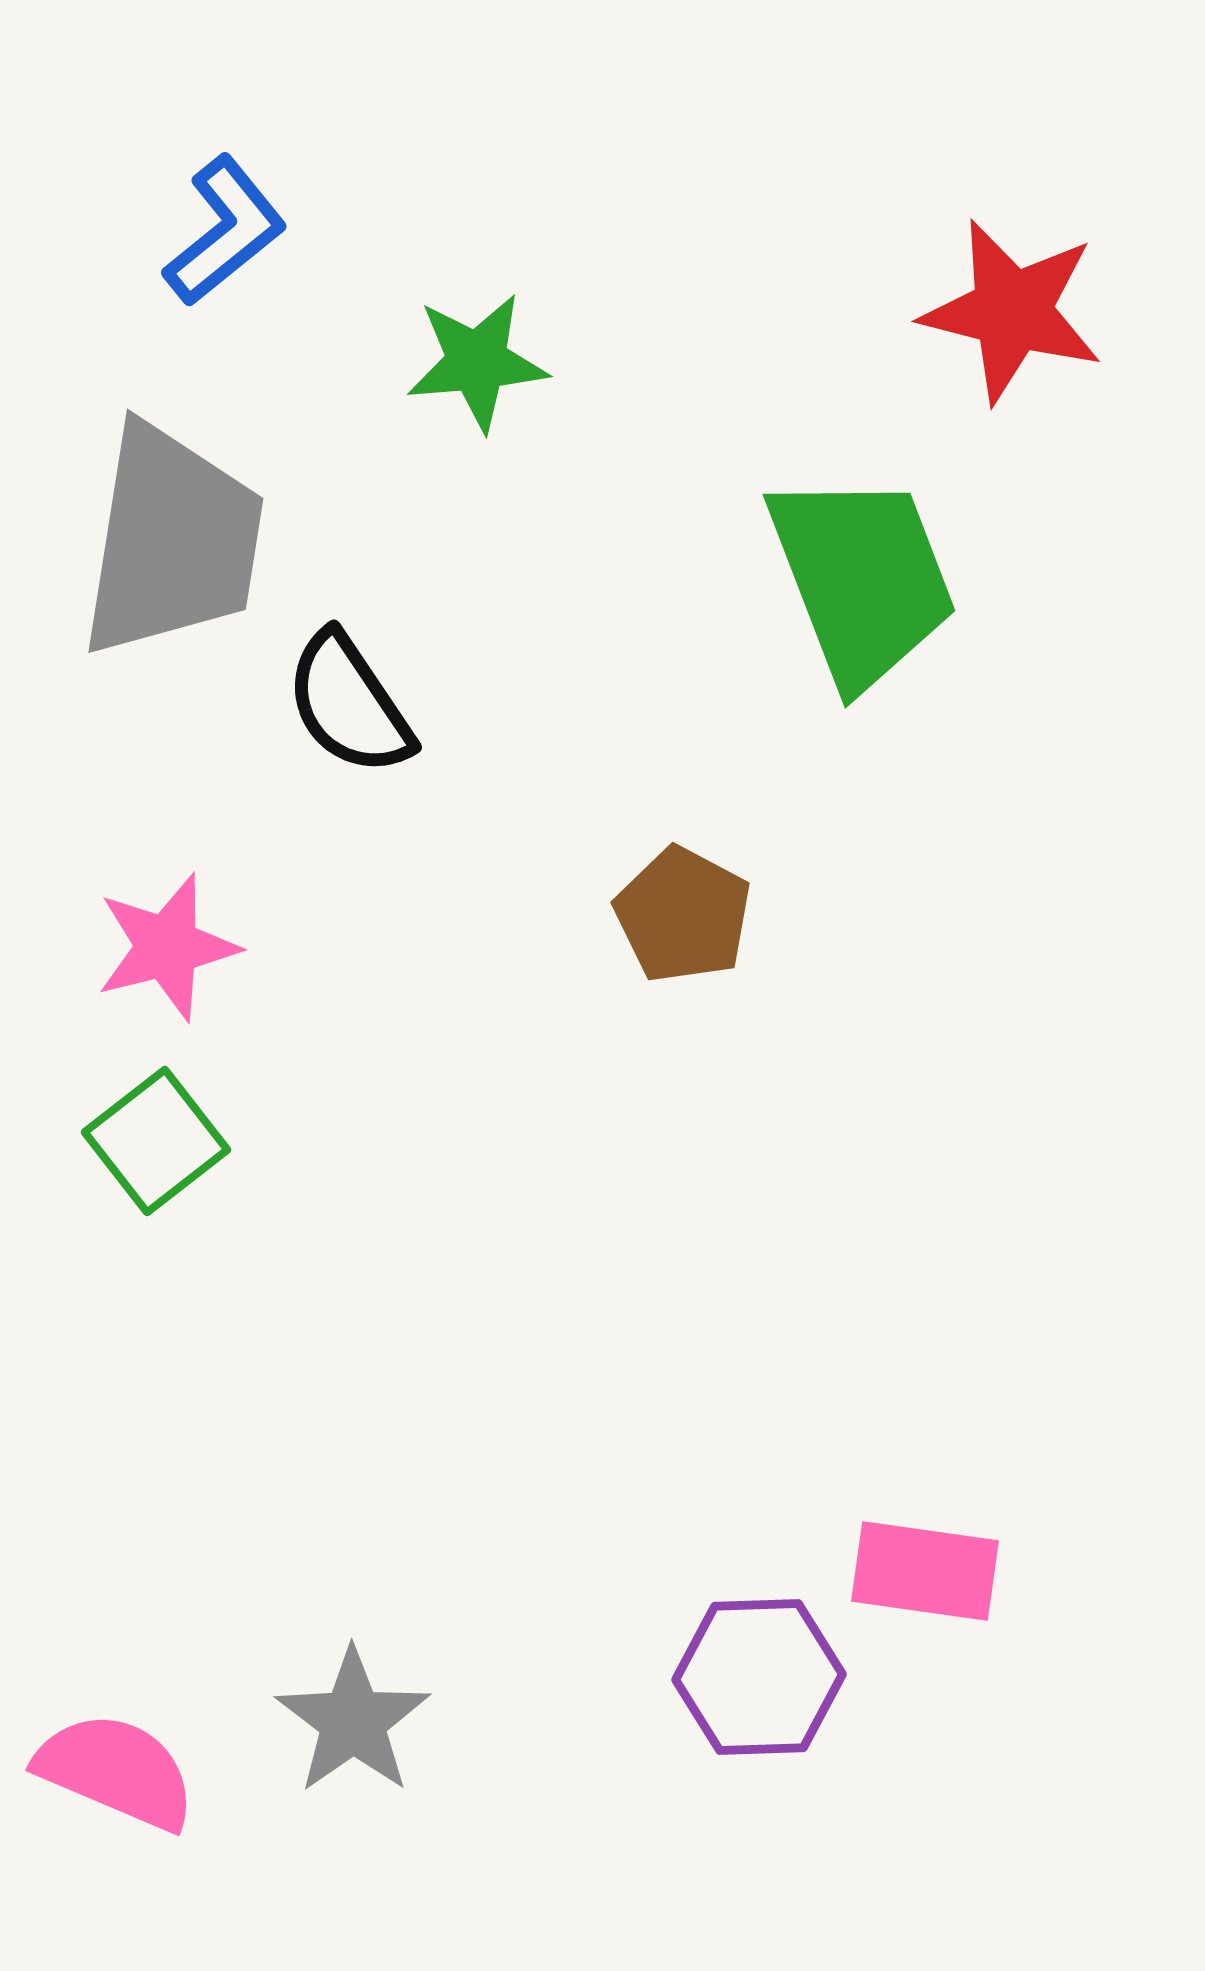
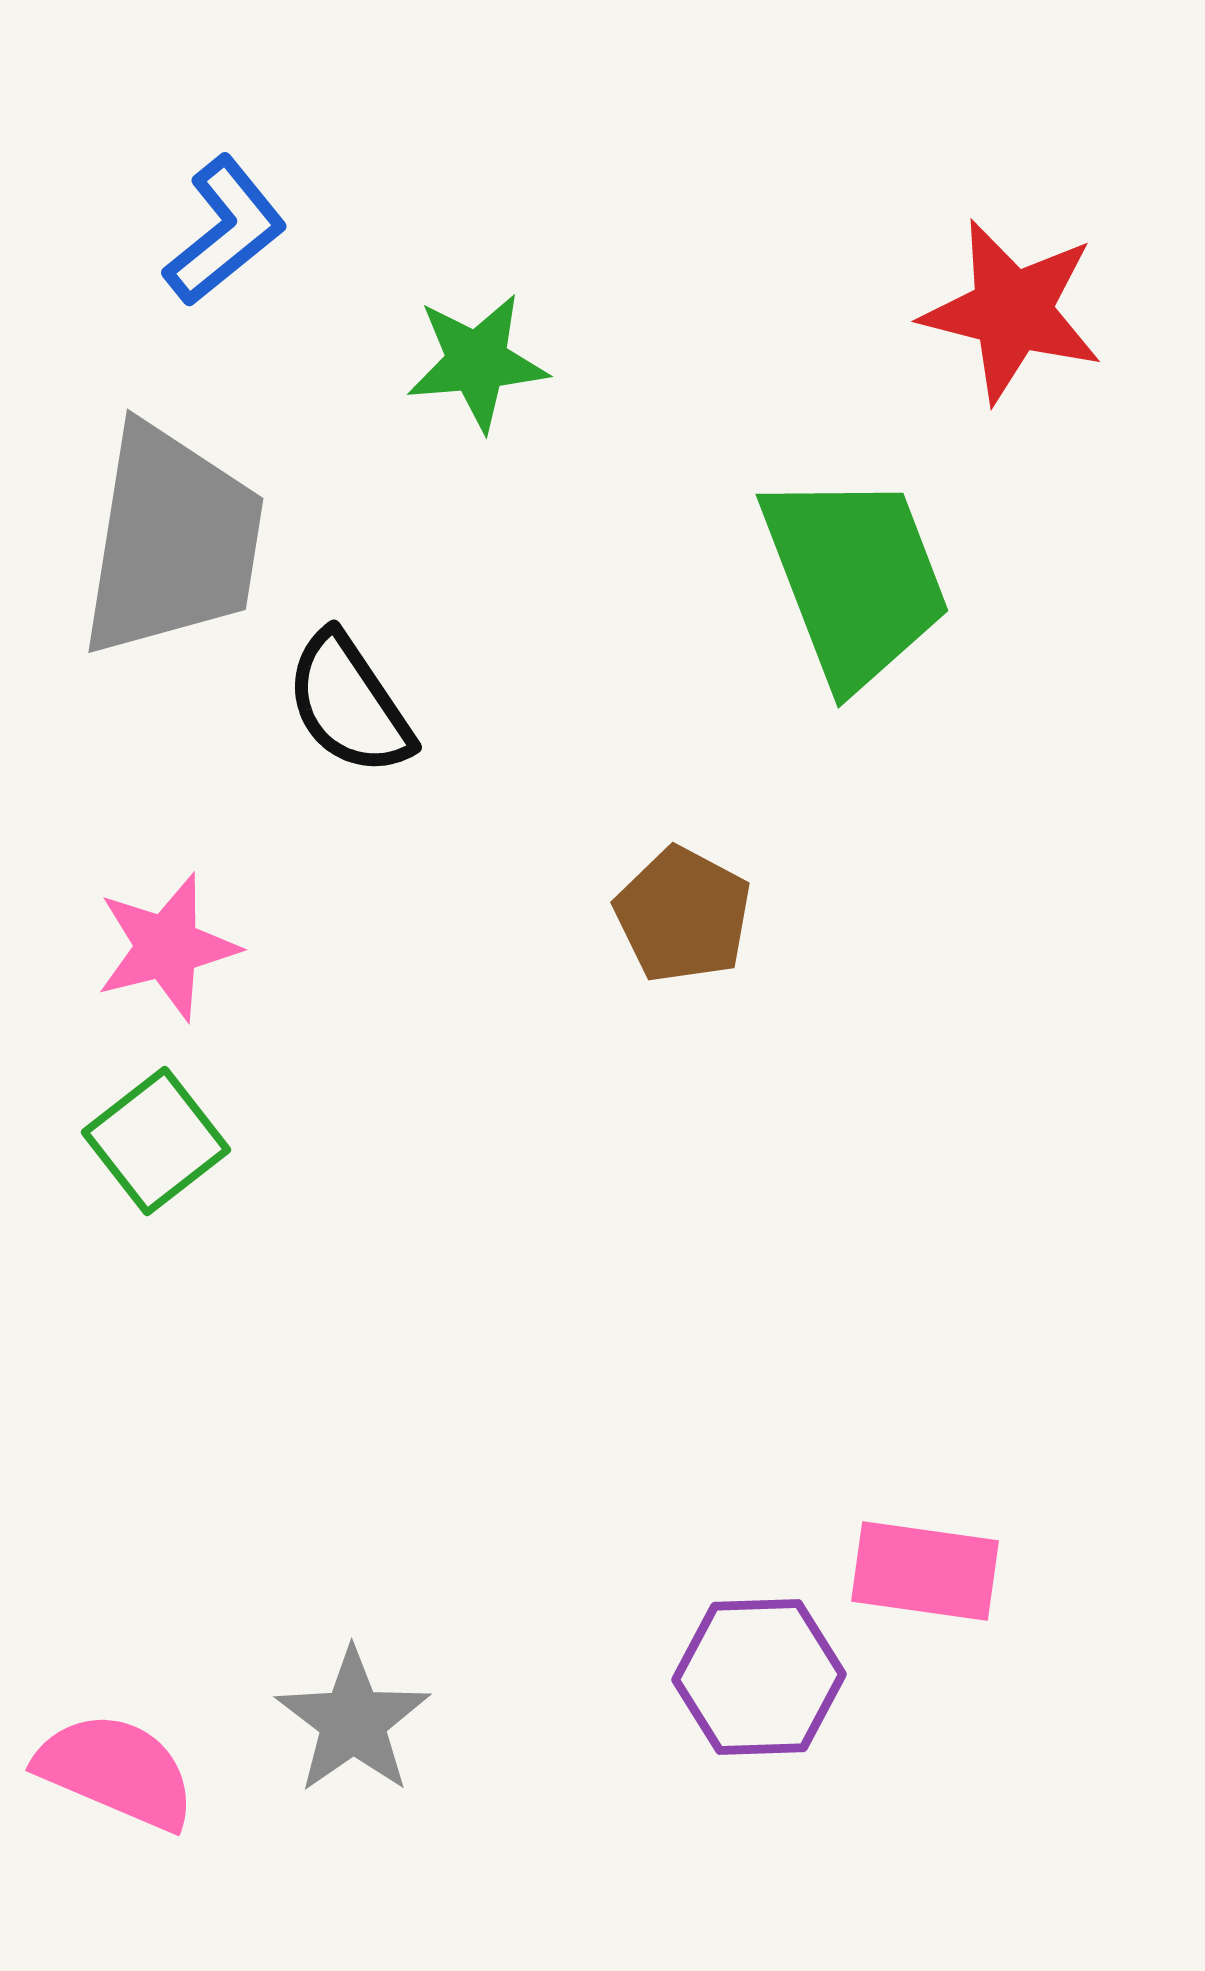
green trapezoid: moved 7 px left
